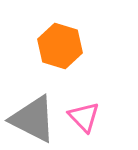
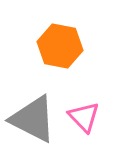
orange hexagon: rotated 6 degrees counterclockwise
